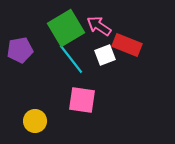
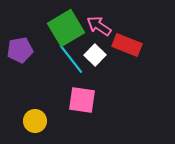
white square: moved 10 px left; rotated 25 degrees counterclockwise
